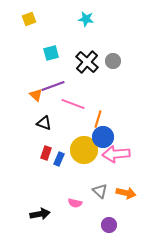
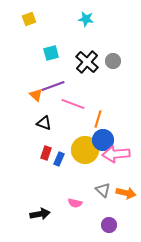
blue circle: moved 3 px down
yellow circle: moved 1 px right
gray triangle: moved 3 px right, 1 px up
